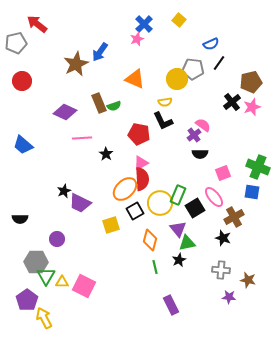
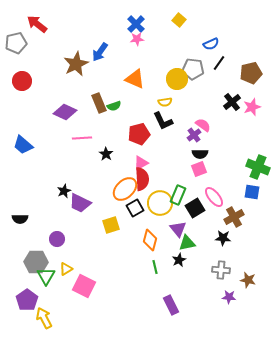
blue cross at (144, 24): moved 8 px left
pink star at (137, 39): rotated 16 degrees clockwise
brown pentagon at (251, 82): moved 9 px up
red pentagon at (139, 134): rotated 25 degrees counterclockwise
pink square at (223, 173): moved 24 px left, 4 px up
black square at (135, 211): moved 3 px up
black star at (223, 238): rotated 14 degrees counterclockwise
yellow triangle at (62, 282): moved 4 px right, 13 px up; rotated 32 degrees counterclockwise
